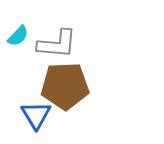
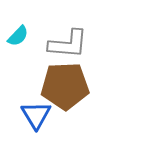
gray L-shape: moved 11 px right
